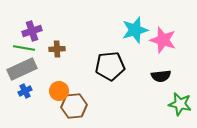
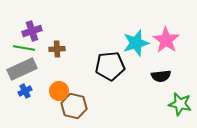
cyan star: moved 1 px right, 13 px down
pink star: moved 3 px right; rotated 16 degrees clockwise
brown hexagon: rotated 20 degrees clockwise
